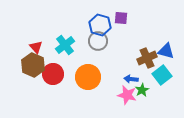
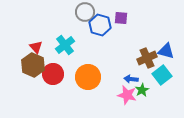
gray circle: moved 13 px left, 29 px up
